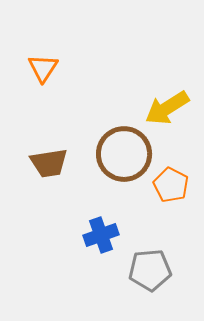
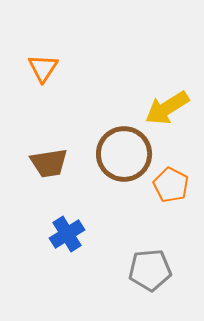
blue cross: moved 34 px left, 1 px up; rotated 12 degrees counterclockwise
